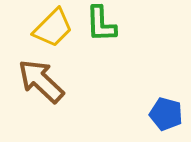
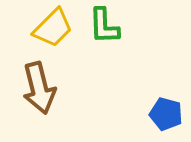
green L-shape: moved 3 px right, 2 px down
brown arrow: moved 2 px left, 7 px down; rotated 147 degrees counterclockwise
